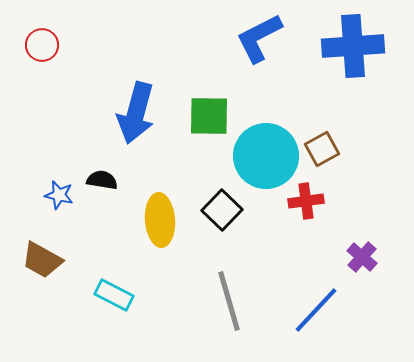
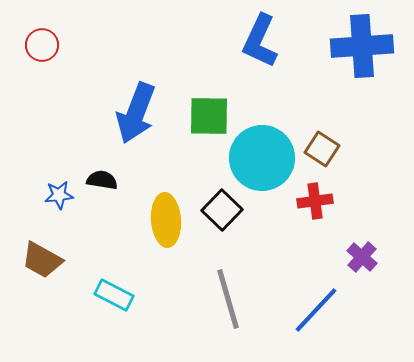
blue L-shape: moved 1 px right, 3 px down; rotated 38 degrees counterclockwise
blue cross: moved 9 px right
blue arrow: rotated 6 degrees clockwise
brown square: rotated 28 degrees counterclockwise
cyan circle: moved 4 px left, 2 px down
blue star: rotated 20 degrees counterclockwise
red cross: moved 9 px right
yellow ellipse: moved 6 px right
gray line: moved 1 px left, 2 px up
